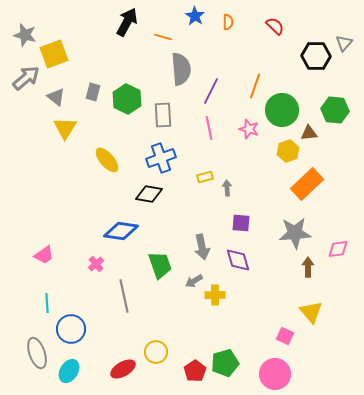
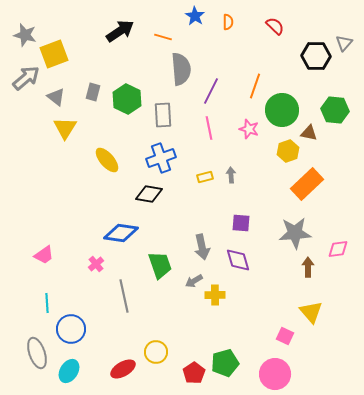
black arrow at (127, 22): moved 7 px left, 9 px down; rotated 28 degrees clockwise
brown triangle at (309, 133): rotated 18 degrees clockwise
gray arrow at (227, 188): moved 4 px right, 13 px up
blue diamond at (121, 231): moved 2 px down
red pentagon at (195, 371): moved 1 px left, 2 px down
